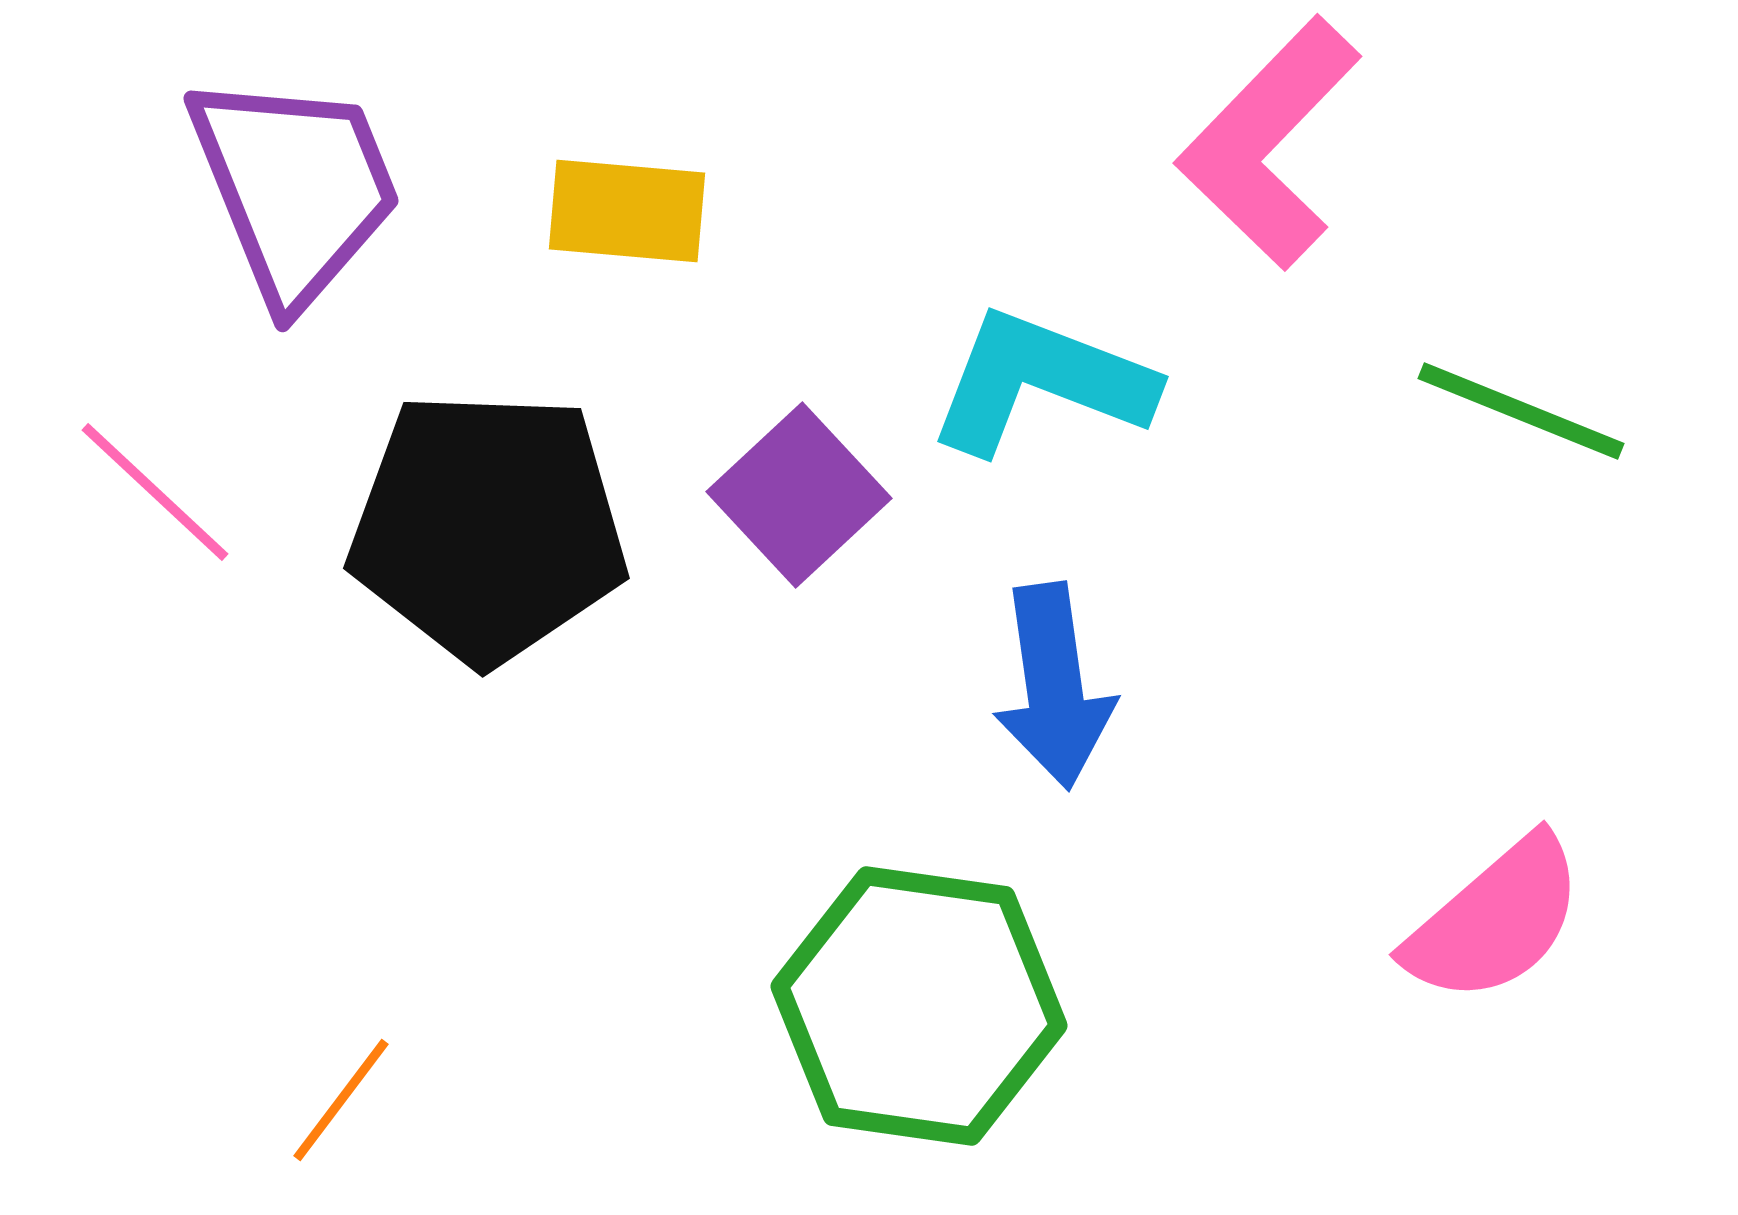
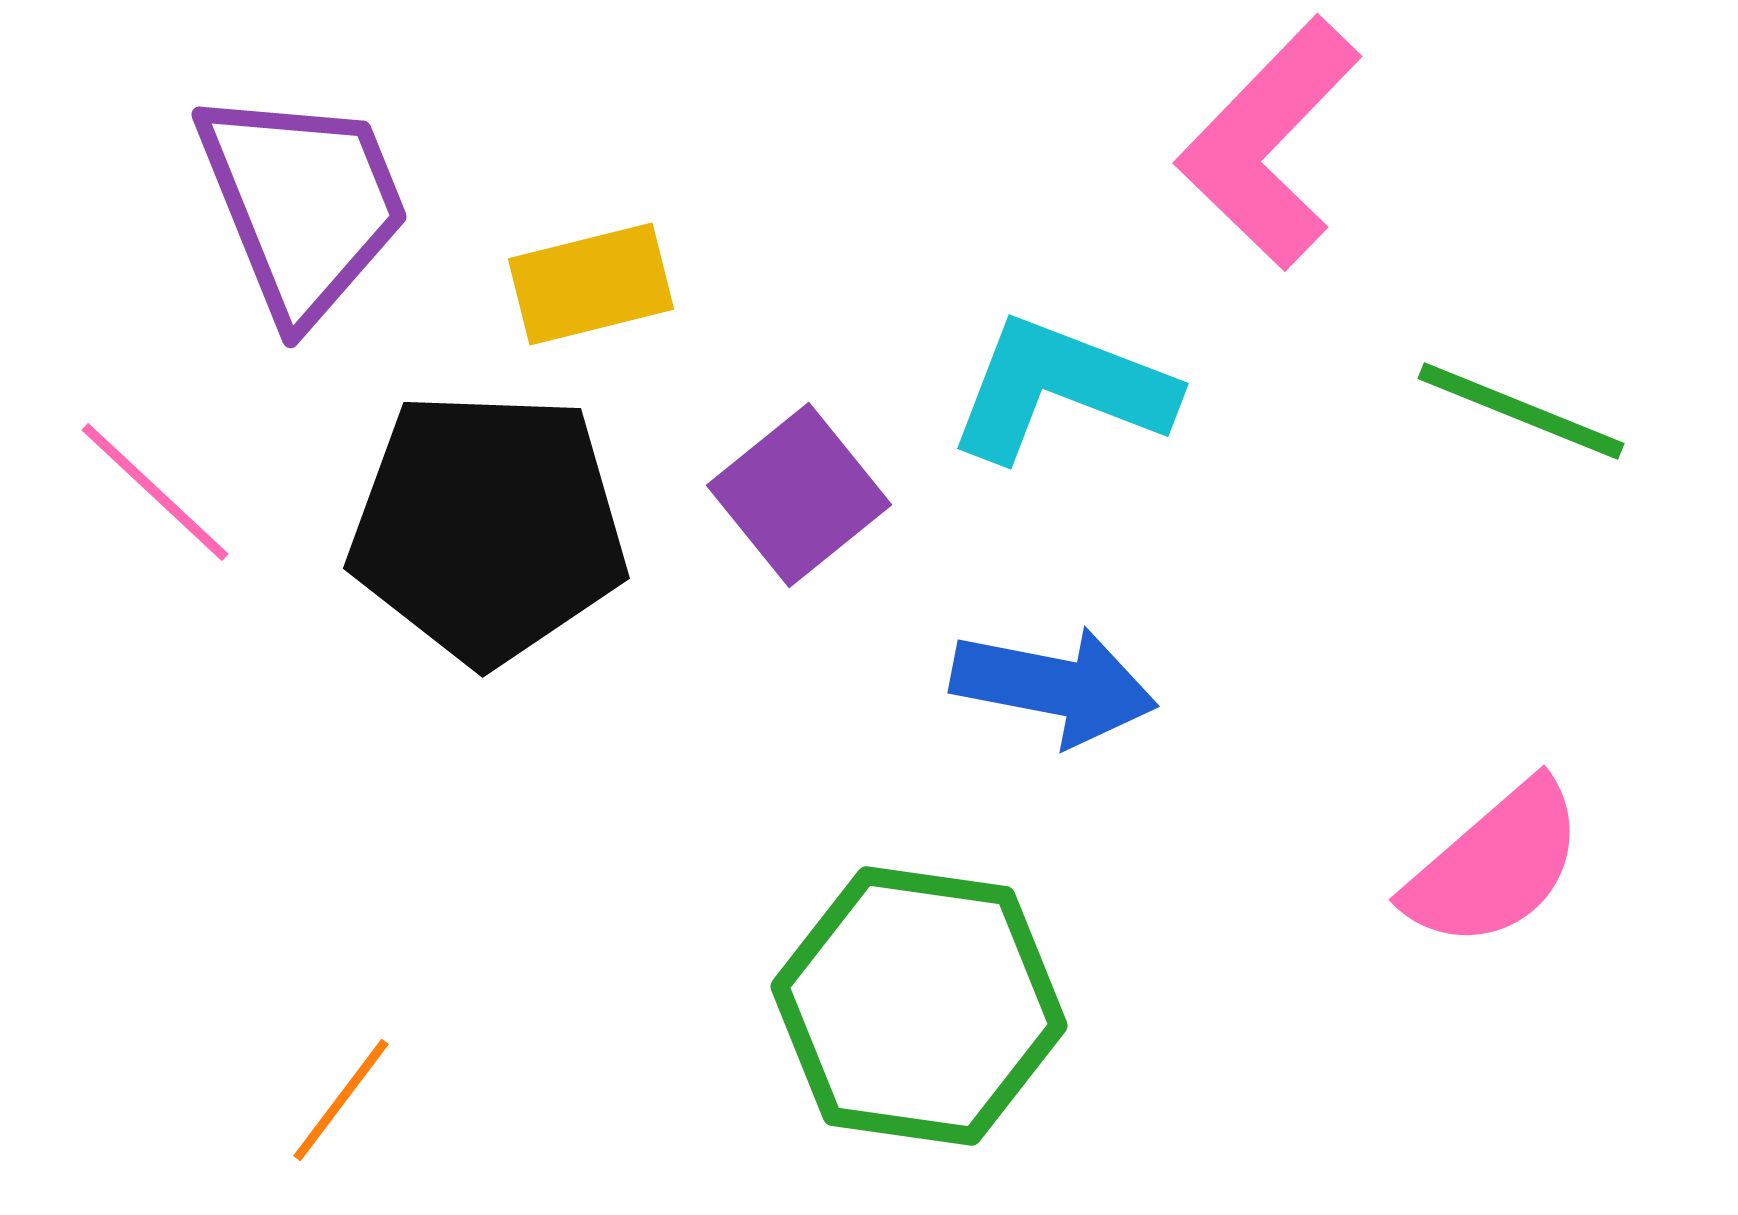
purple trapezoid: moved 8 px right, 16 px down
yellow rectangle: moved 36 px left, 73 px down; rotated 19 degrees counterclockwise
cyan L-shape: moved 20 px right, 7 px down
purple square: rotated 4 degrees clockwise
blue arrow: rotated 71 degrees counterclockwise
pink semicircle: moved 55 px up
